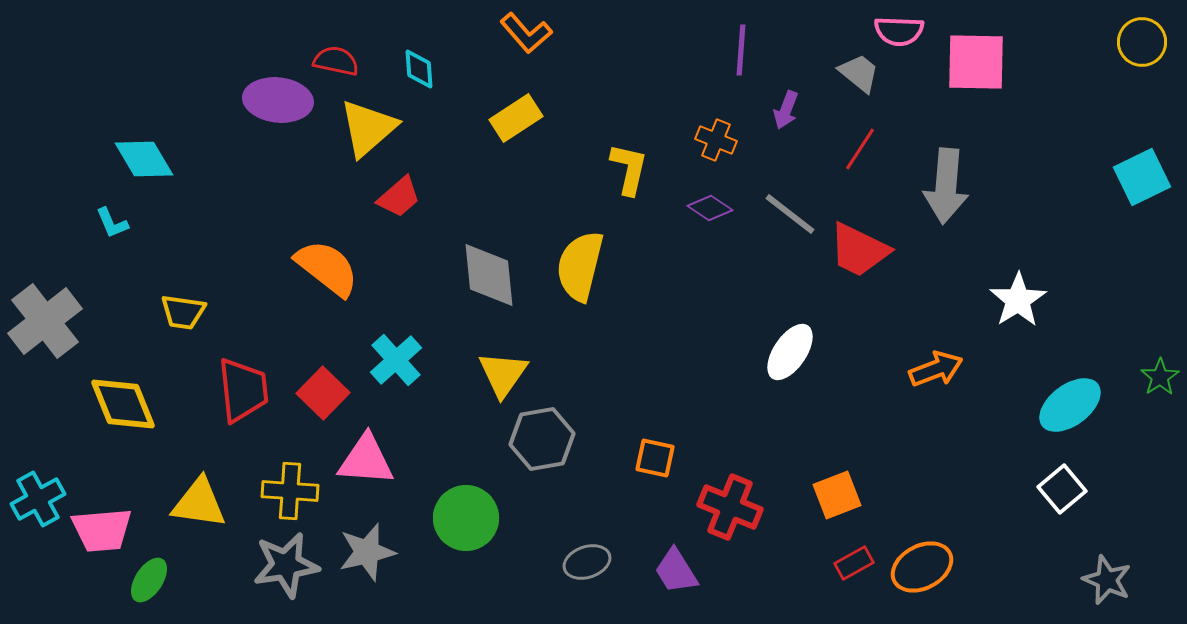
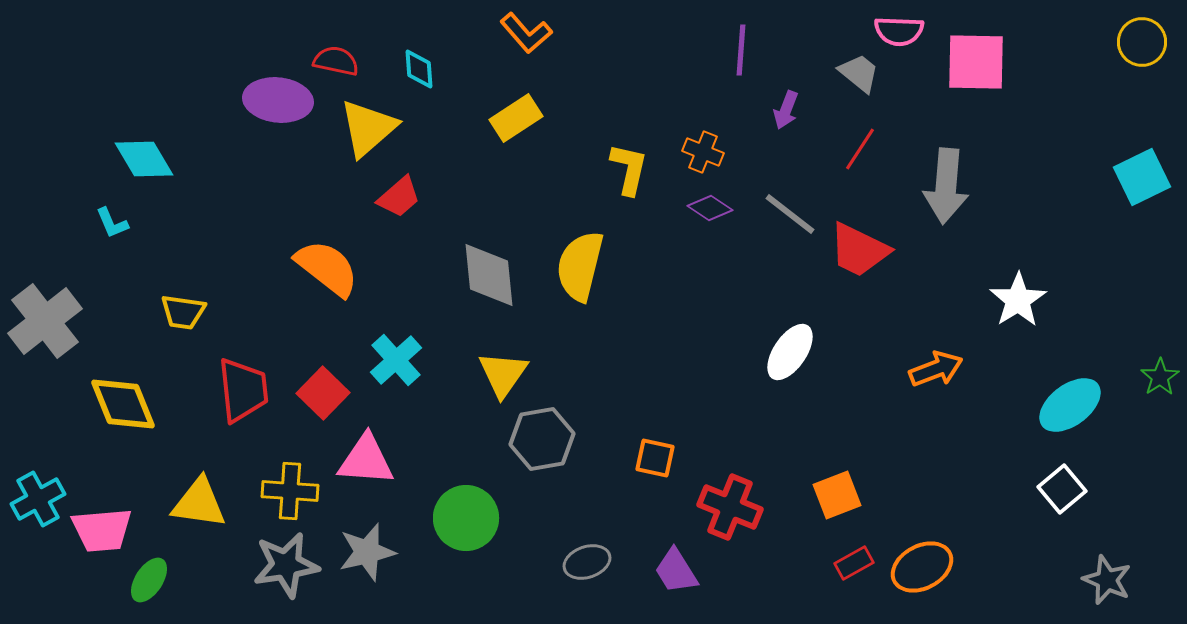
orange cross at (716, 140): moved 13 px left, 12 px down
